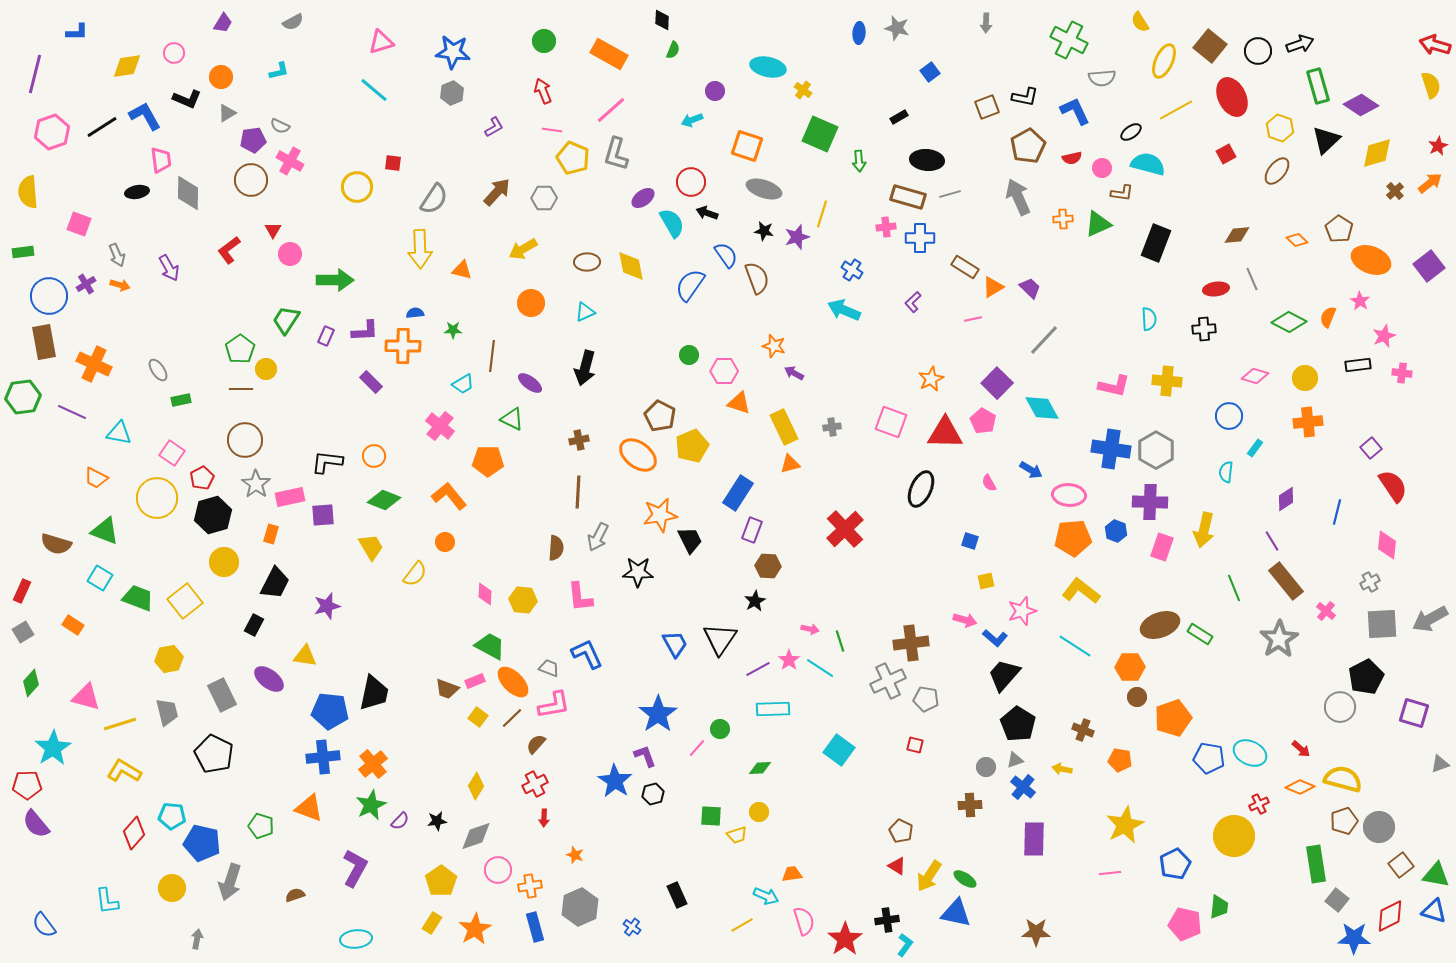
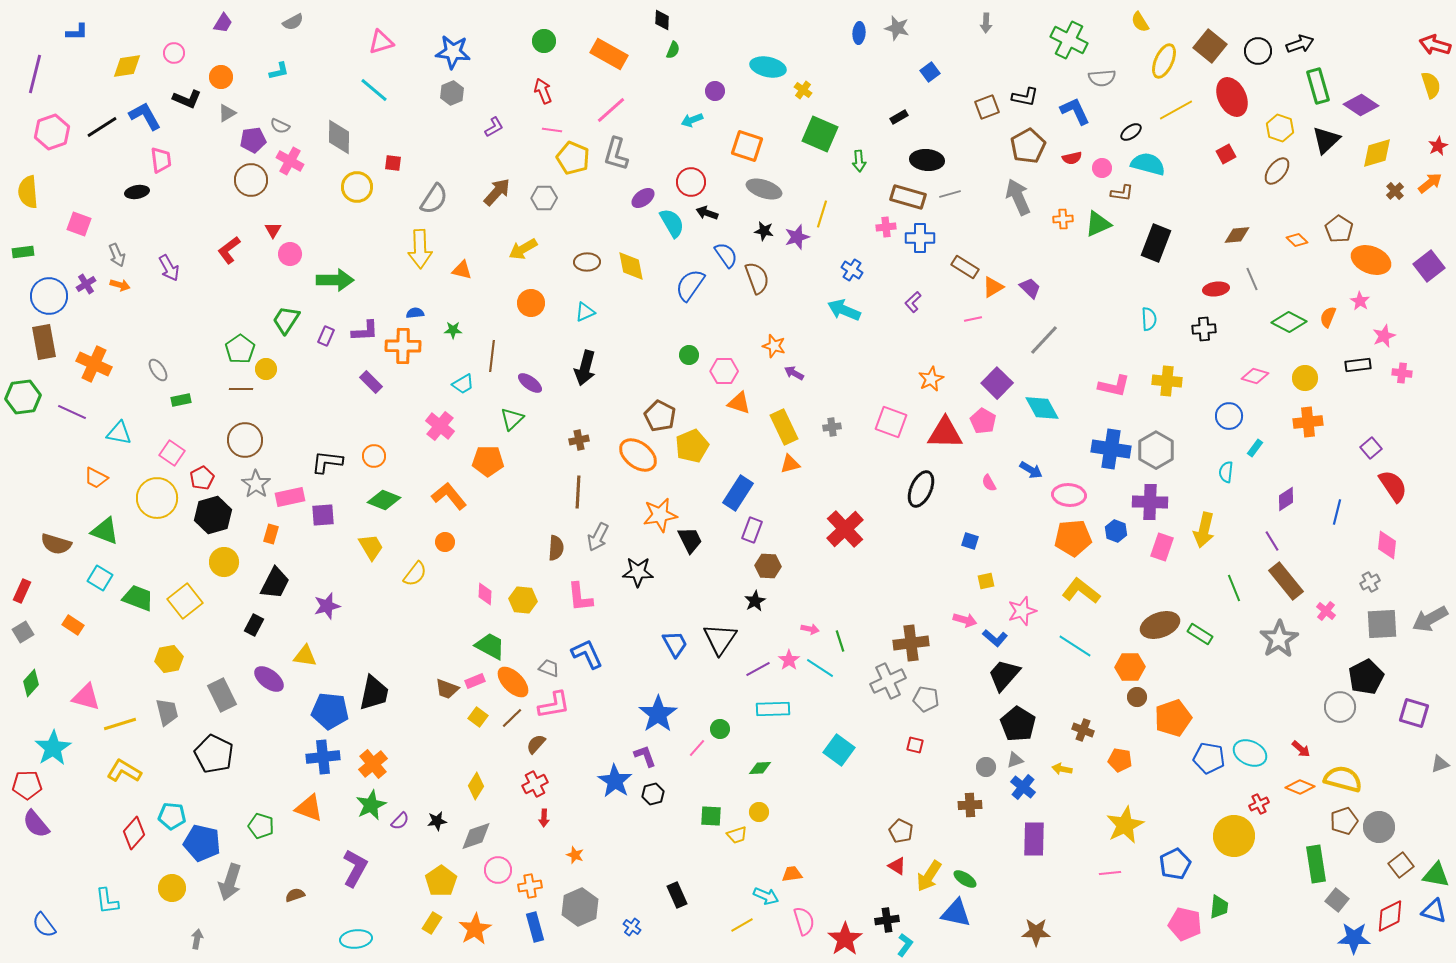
gray diamond at (188, 193): moved 151 px right, 56 px up
green triangle at (512, 419): rotated 50 degrees clockwise
